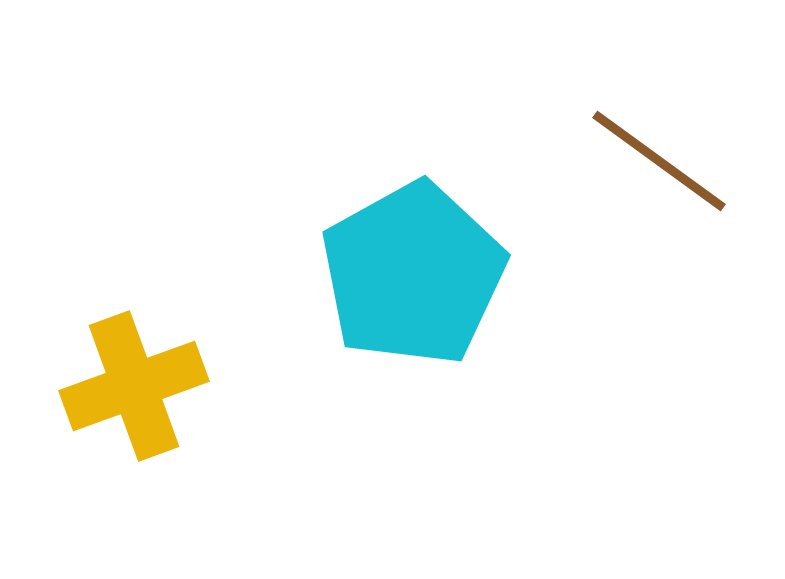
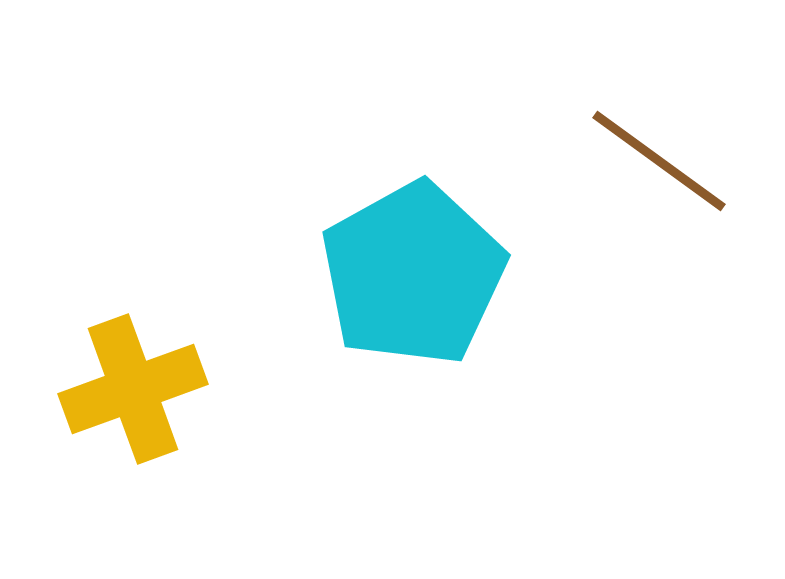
yellow cross: moved 1 px left, 3 px down
